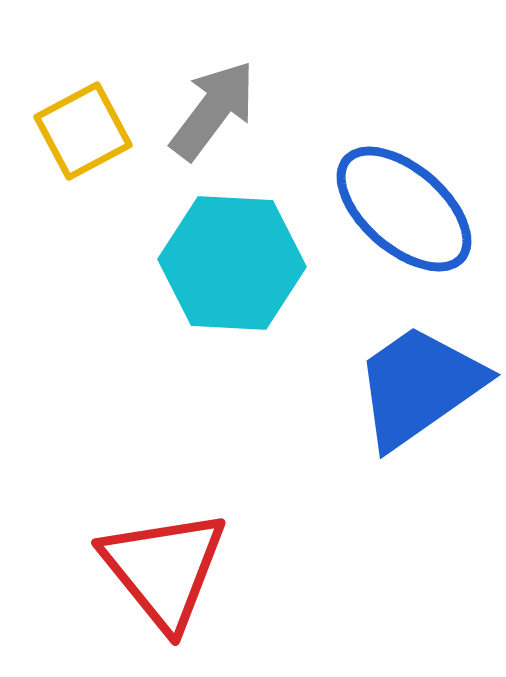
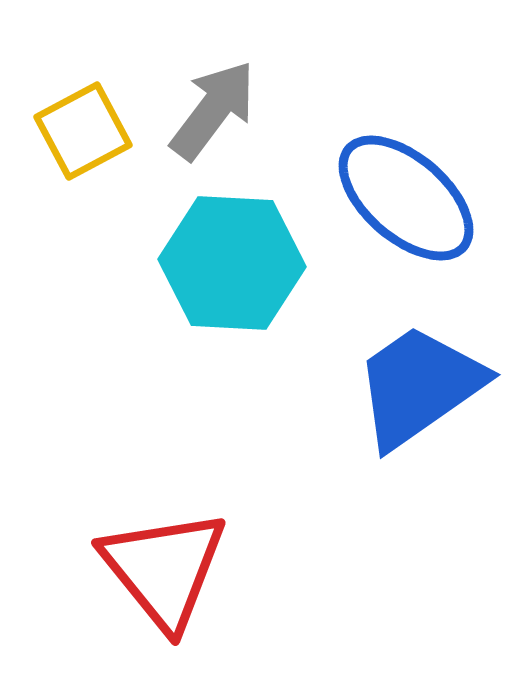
blue ellipse: moved 2 px right, 11 px up
